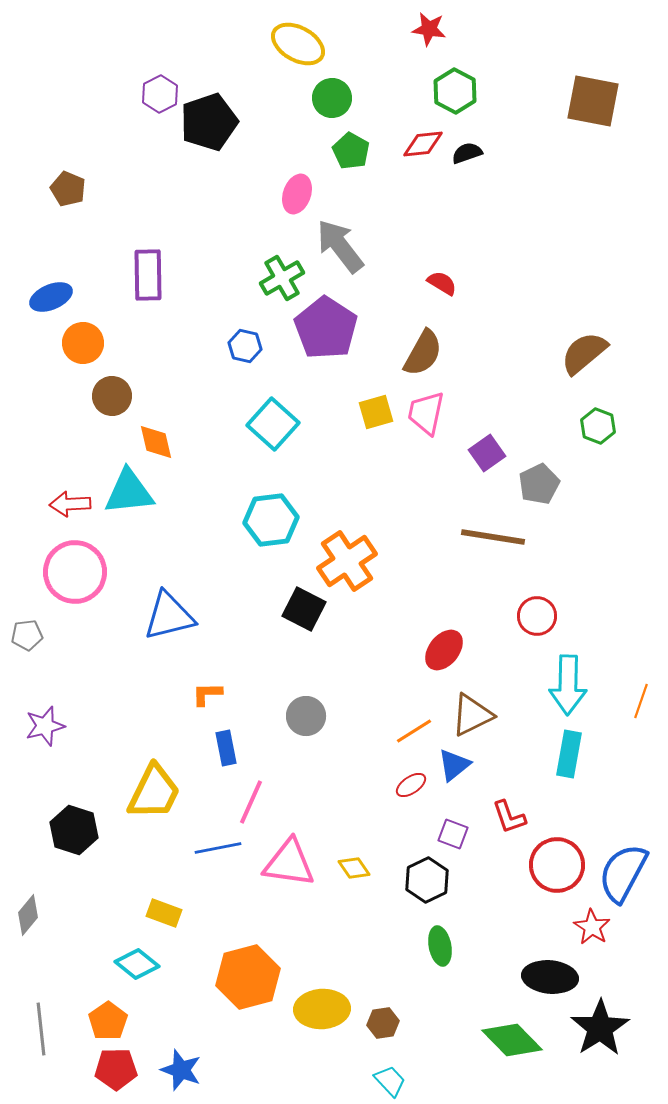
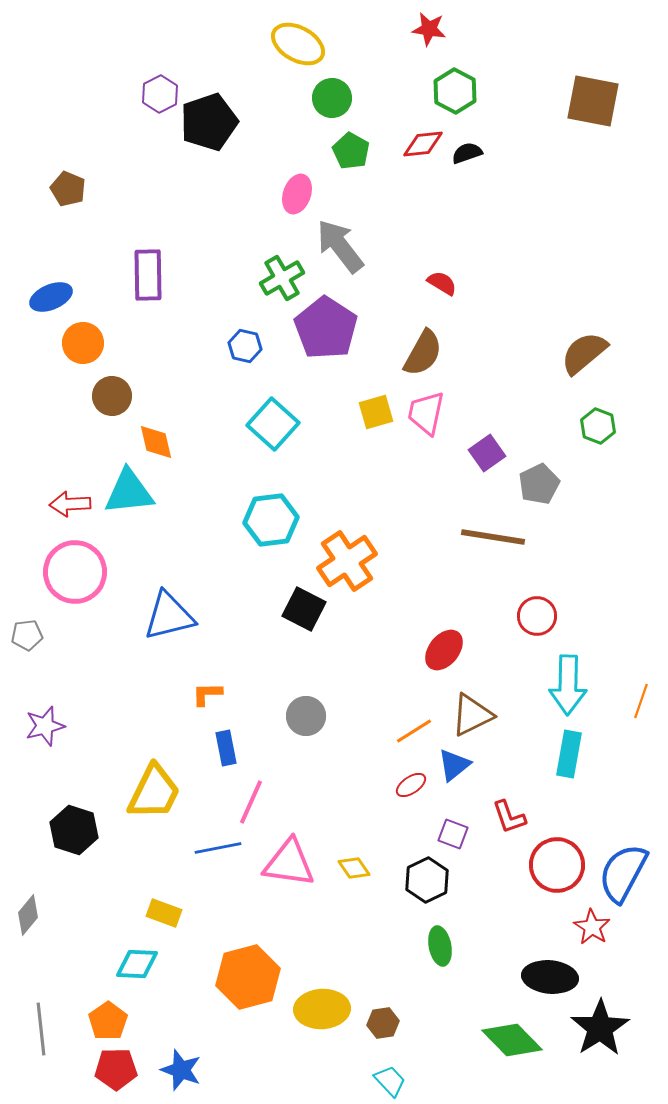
cyan diamond at (137, 964): rotated 36 degrees counterclockwise
